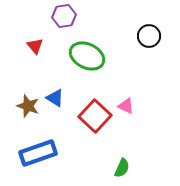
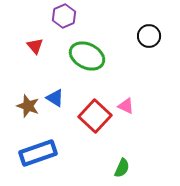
purple hexagon: rotated 15 degrees counterclockwise
